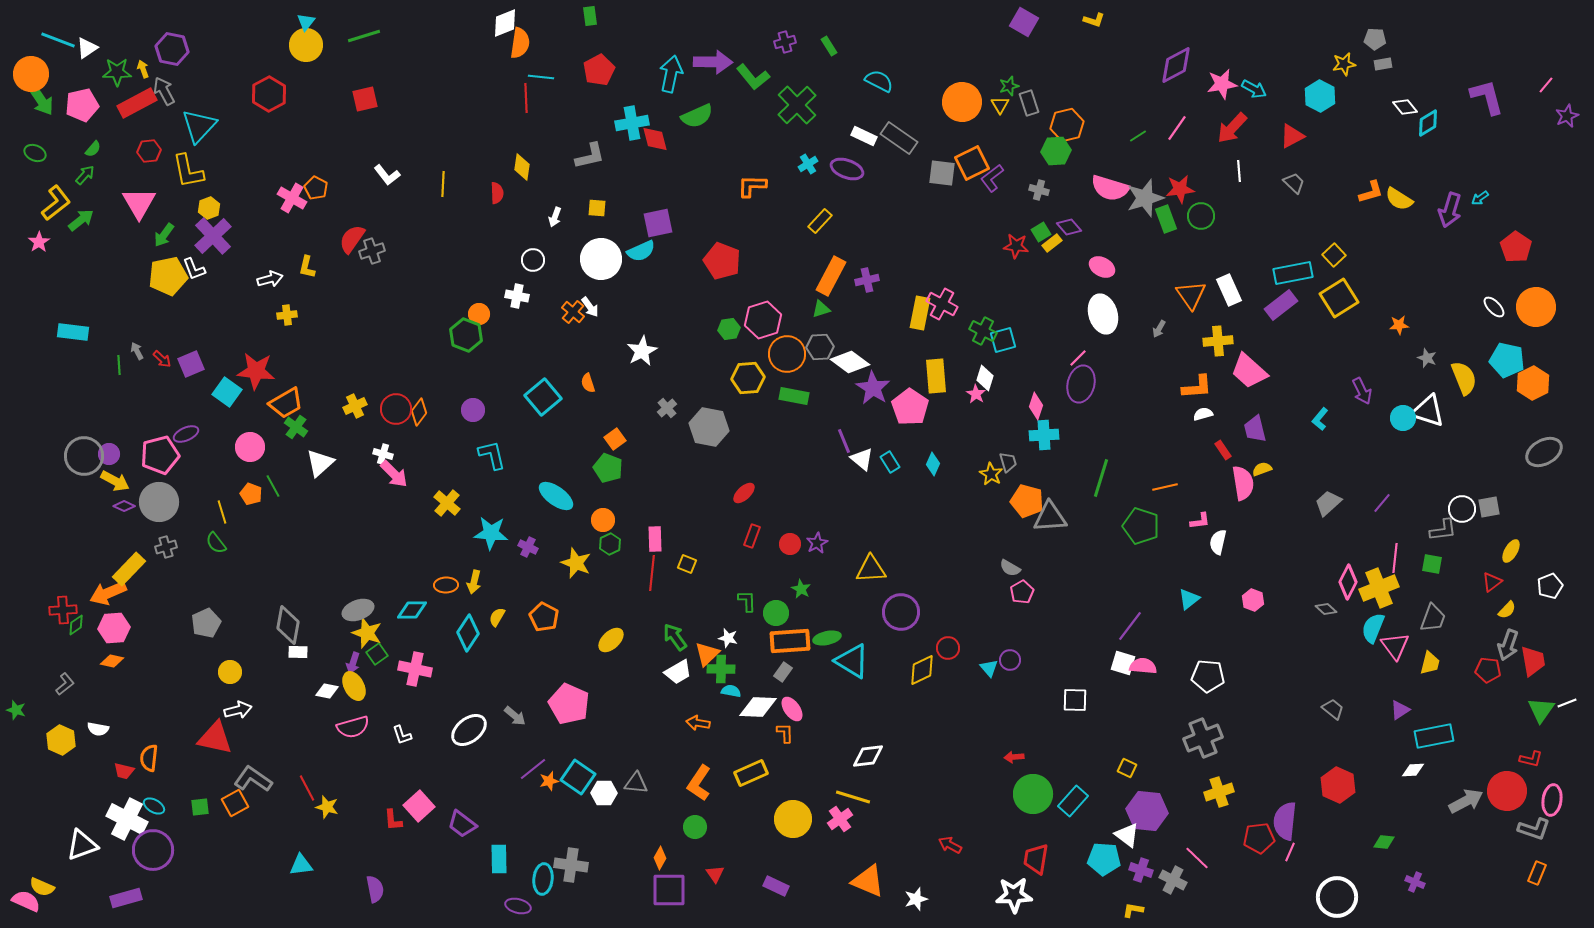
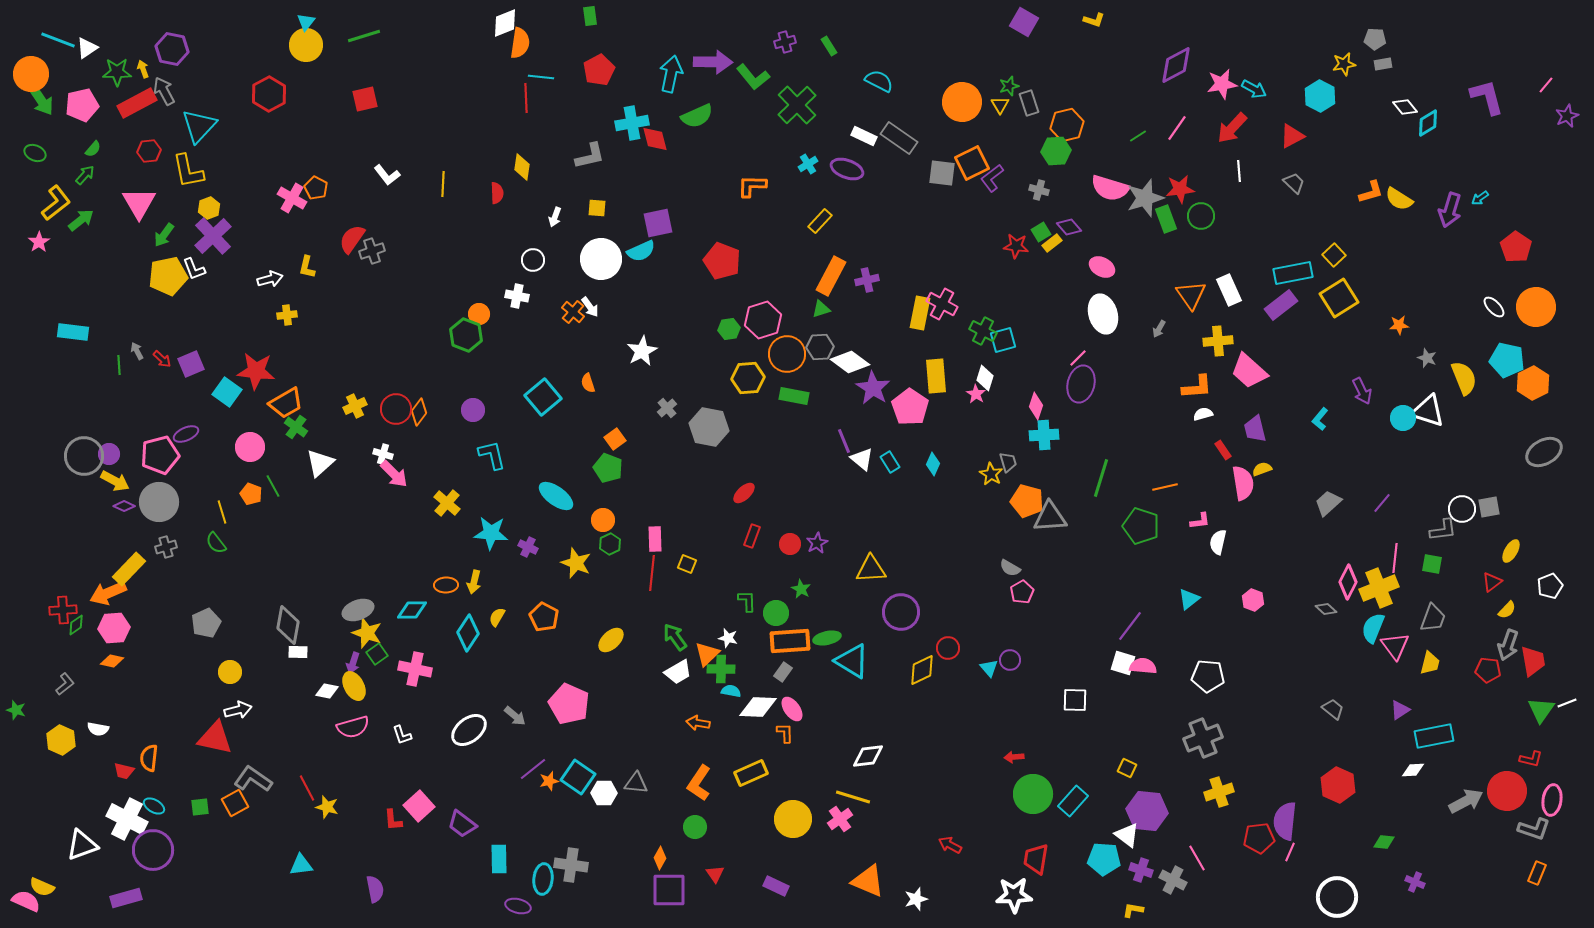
pink line at (1197, 858): rotated 16 degrees clockwise
